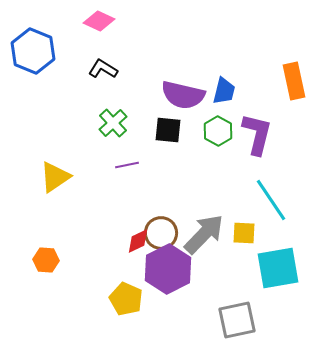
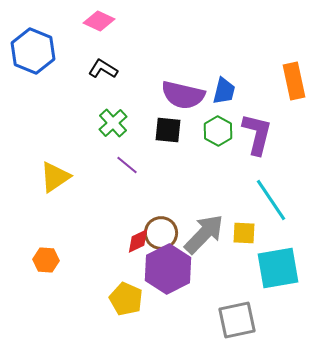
purple line: rotated 50 degrees clockwise
